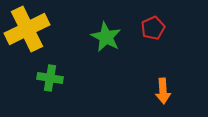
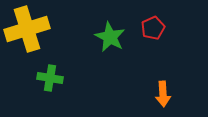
yellow cross: rotated 9 degrees clockwise
green star: moved 4 px right
orange arrow: moved 3 px down
